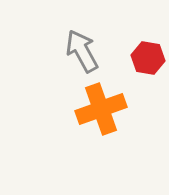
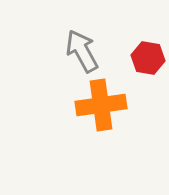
orange cross: moved 4 px up; rotated 12 degrees clockwise
